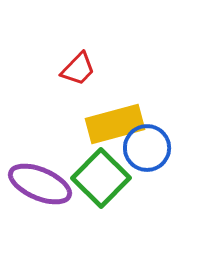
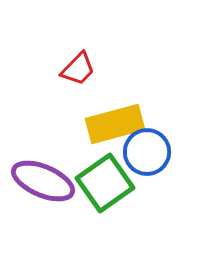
blue circle: moved 4 px down
green square: moved 4 px right, 5 px down; rotated 10 degrees clockwise
purple ellipse: moved 3 px right, 3 px up
